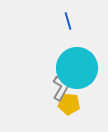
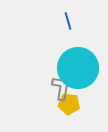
cyan circle: moved 1 px right
gray L-shape: rotated 20 degrees counterclockwise
